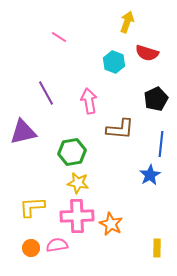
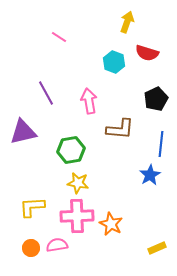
green hexagon: moved 1 px left, 2 px up
yellow rectangle: rotated 66 degrees clockwise
